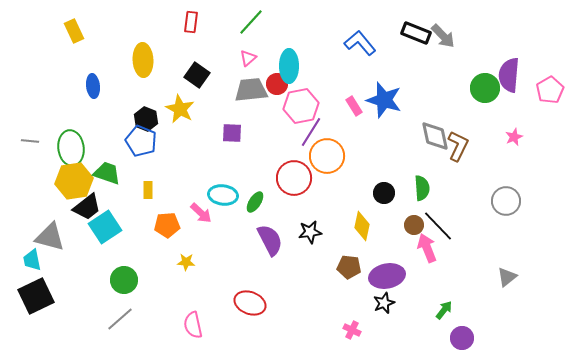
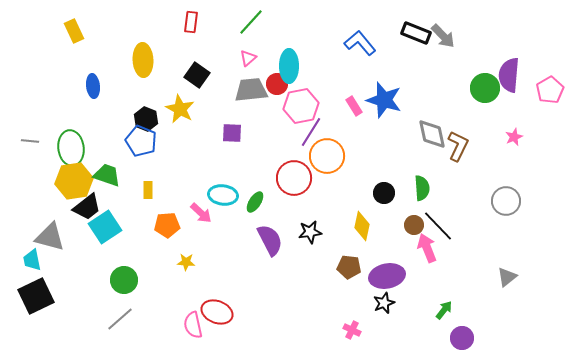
gray diamond at (435, 136): moved 3 px left, 2 px up
green trapezoid at (107, 173): moved 2 px down
red ellipse at (250, 303): moved 33 px left, 9 px down
